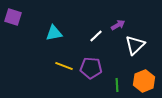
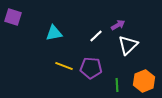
white triangle: moved 7 px left
